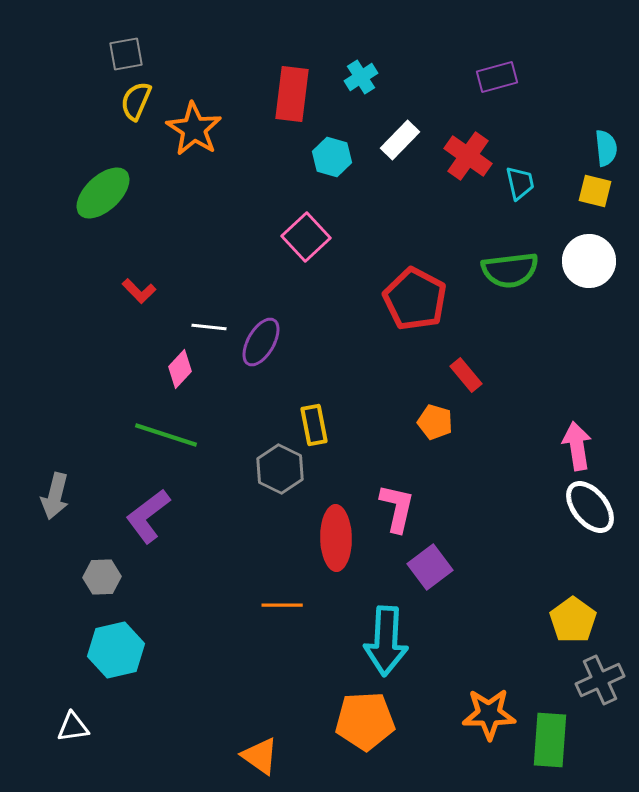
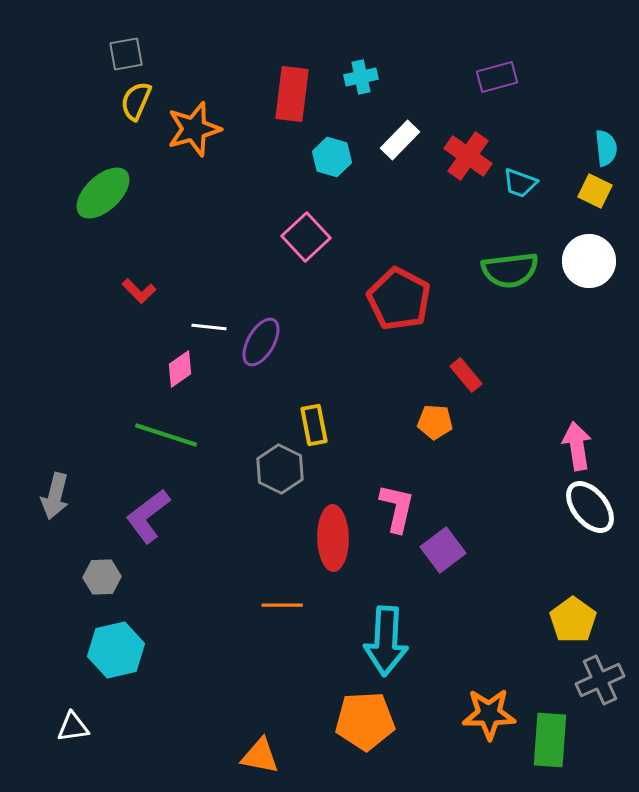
cyan cross at (361, 77): rotated 20 degrees clockwise
orange star at (194, 129): rotated 24 degrees clockwise
cyan trapezoid at (520, 183): rotated 123 degrees clockwise
yellow square at (595, 191): rotated 12 degrees clockwise
red pentagon at (415, 299): moved 16 px left
pink diamond at (180, 369): rotated 12 degrees clockwise
orange pentagon at (435, 422): rotated 12 degrees counterclockwise
red ellipse at (336, 538): moved 3 px left
purple square at (430, 567): moved 13 px right, 17 px up
orange triangle at (260, 756): rotated 24 degrees counterclockwise
